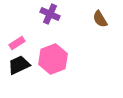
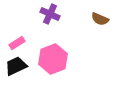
brown semicircle: rotated 36 degrees counterclockwise
black trapezoid: moved 3 px left, 1 px down
